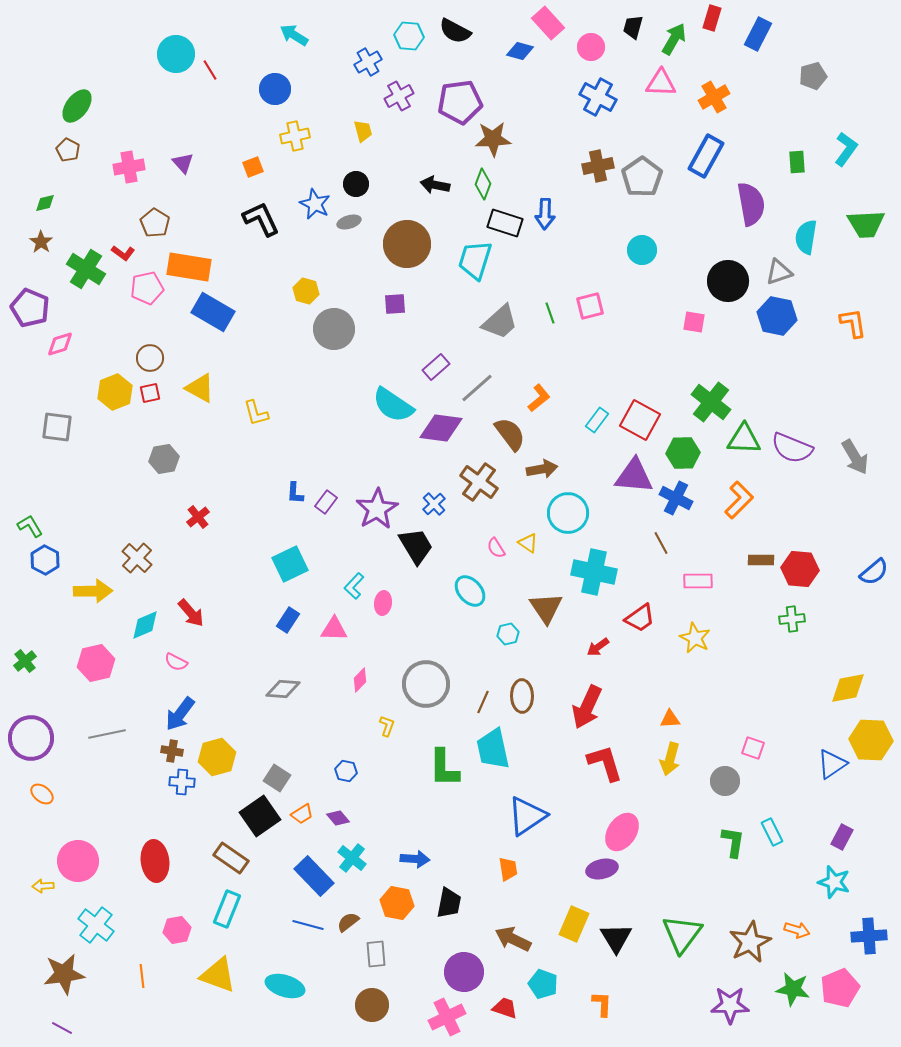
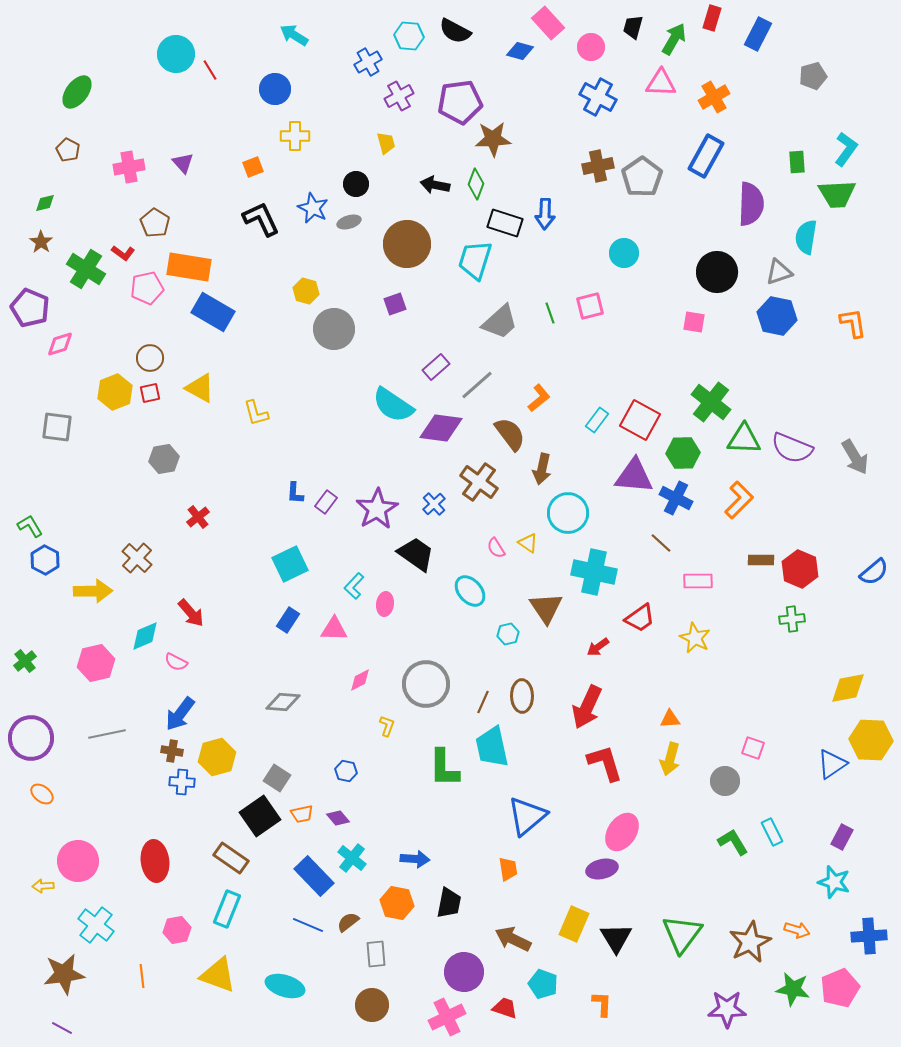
green ellipse at (77, 106): moved 14 px up
yellow trapezoid at (363, 131): moved 23 px right, 12 px down
yellow cross at (295, 136): rotated 12 degrees clockwise
green diamond at (483, 184): moved 7 px left
blue star at (315, 204): moved 2 px left, 4 px down
purple semicircle at (751, 204): rotated 12 degrees clockwise
green trapezoid at (866, 224): moved 29 px left, 30 px up
cyan circle at (642, 250): moved 18 px left, 3 px down
black circle at (728, 281): moved 11 px left, 9 px up
purple square at (395, 304): rotated 15 degrees counterclockwise
gray line at (477, 388): moved 3 px up
brown arrow at (542, 469): rotated 112 degrees clockwise
brown line at (661, 543): rotated 20 degrees counterclockwise
black trapezoid at (416, 546): moved 8 px down; rotated 24 degrees counterclockwise
red hexagon at (800, 569): rotated 18 degrees clockwise
pink ellipse at (383, 603): moved 2 px right, 1 px down
cyan diamond at (145, 625): moved 11 px down
pink diamond at (360, 680): rotated 20 degrees clockwise
gray diamond at (283, 689): moved 13 px down
cyan trapezoid at (493, 749): moved 1 px left, 2 px up
orange trapezoid at (302, 814): rotated 20 degrees clockwise
blue triangle at (527, 816): rotated 6 degrees counterclockwise
green L-shape at (733, 842): rotated 40 degrees counterclockwise
blue line at (308, 925): rotated 8 degrees clockwise
purple star at (730, 1005): moved 3 px left, 4 px down
